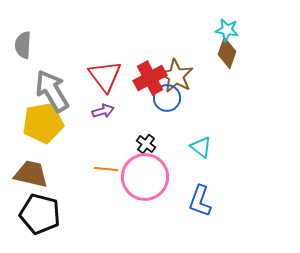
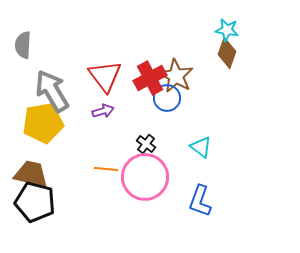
black pentagon: moved 5 px left, 12 px up
